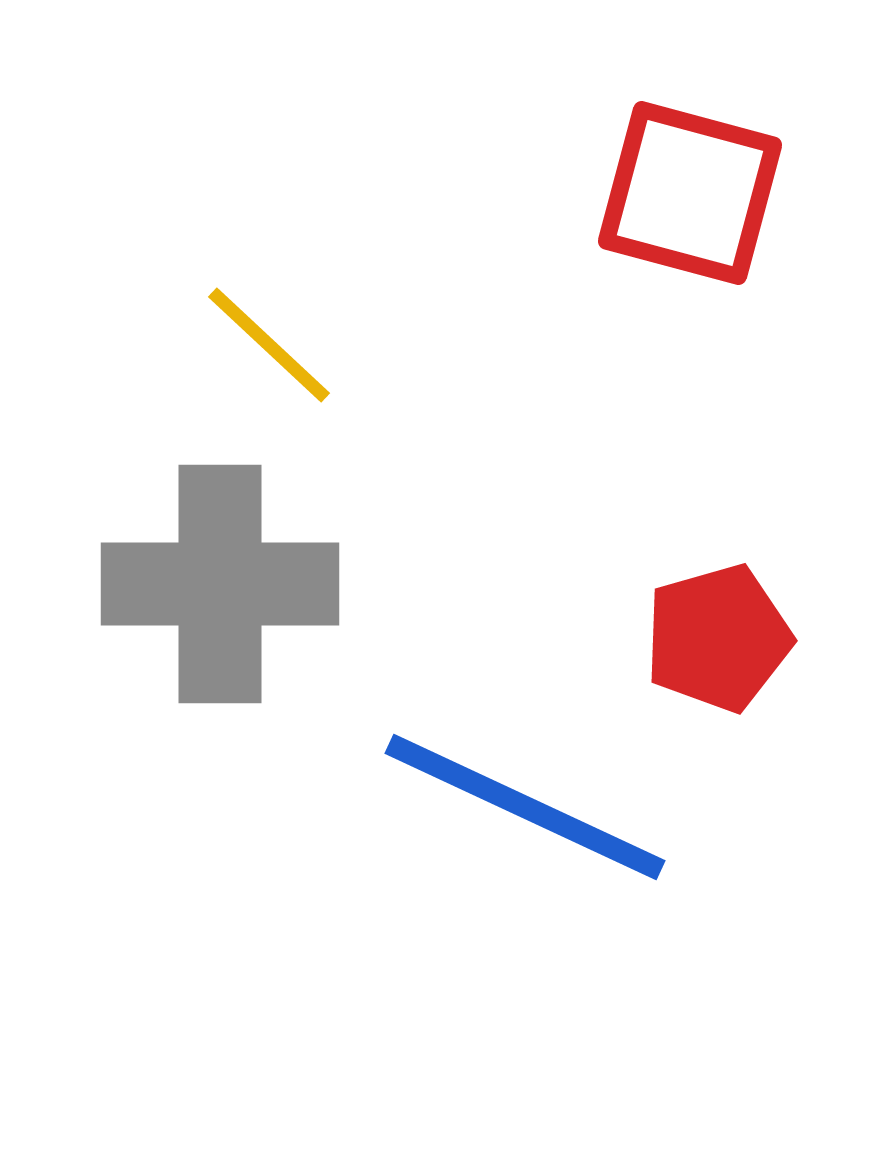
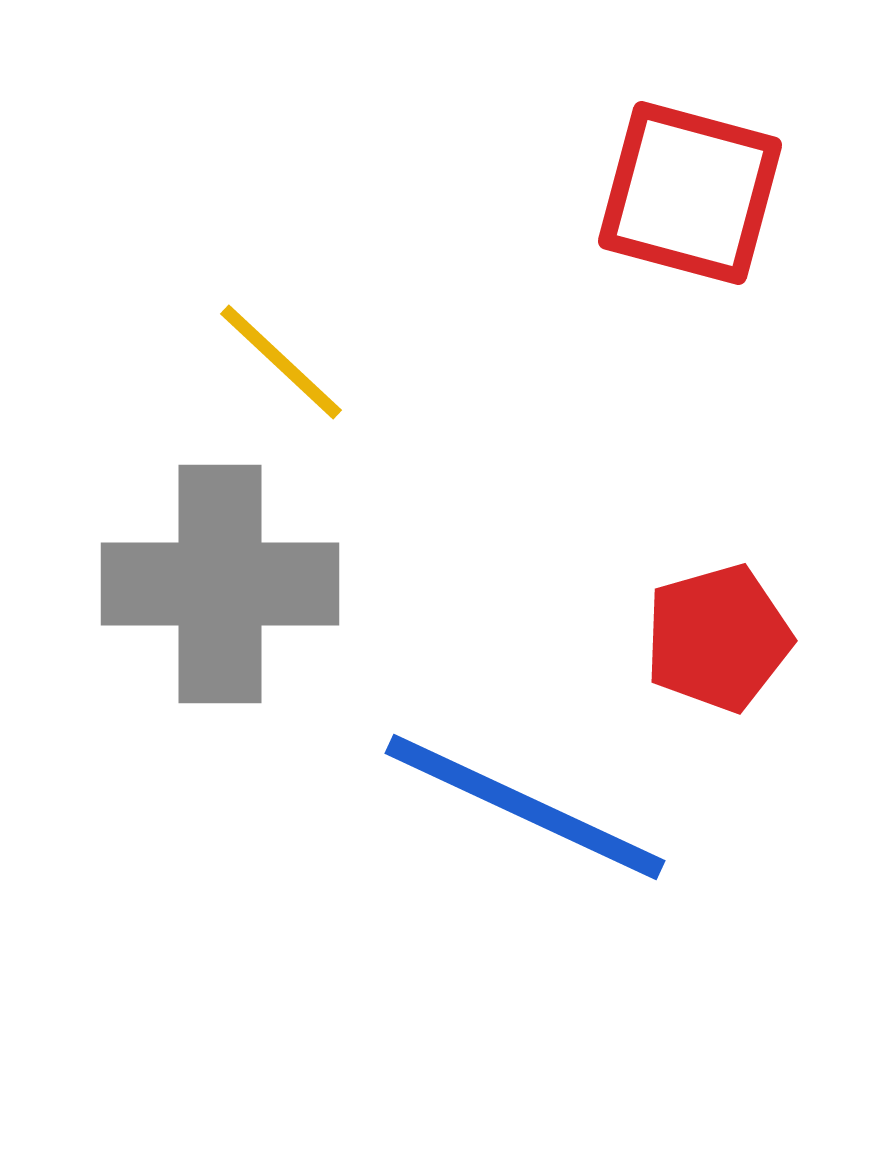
yellow line: moved 12 px right, 17 px down
